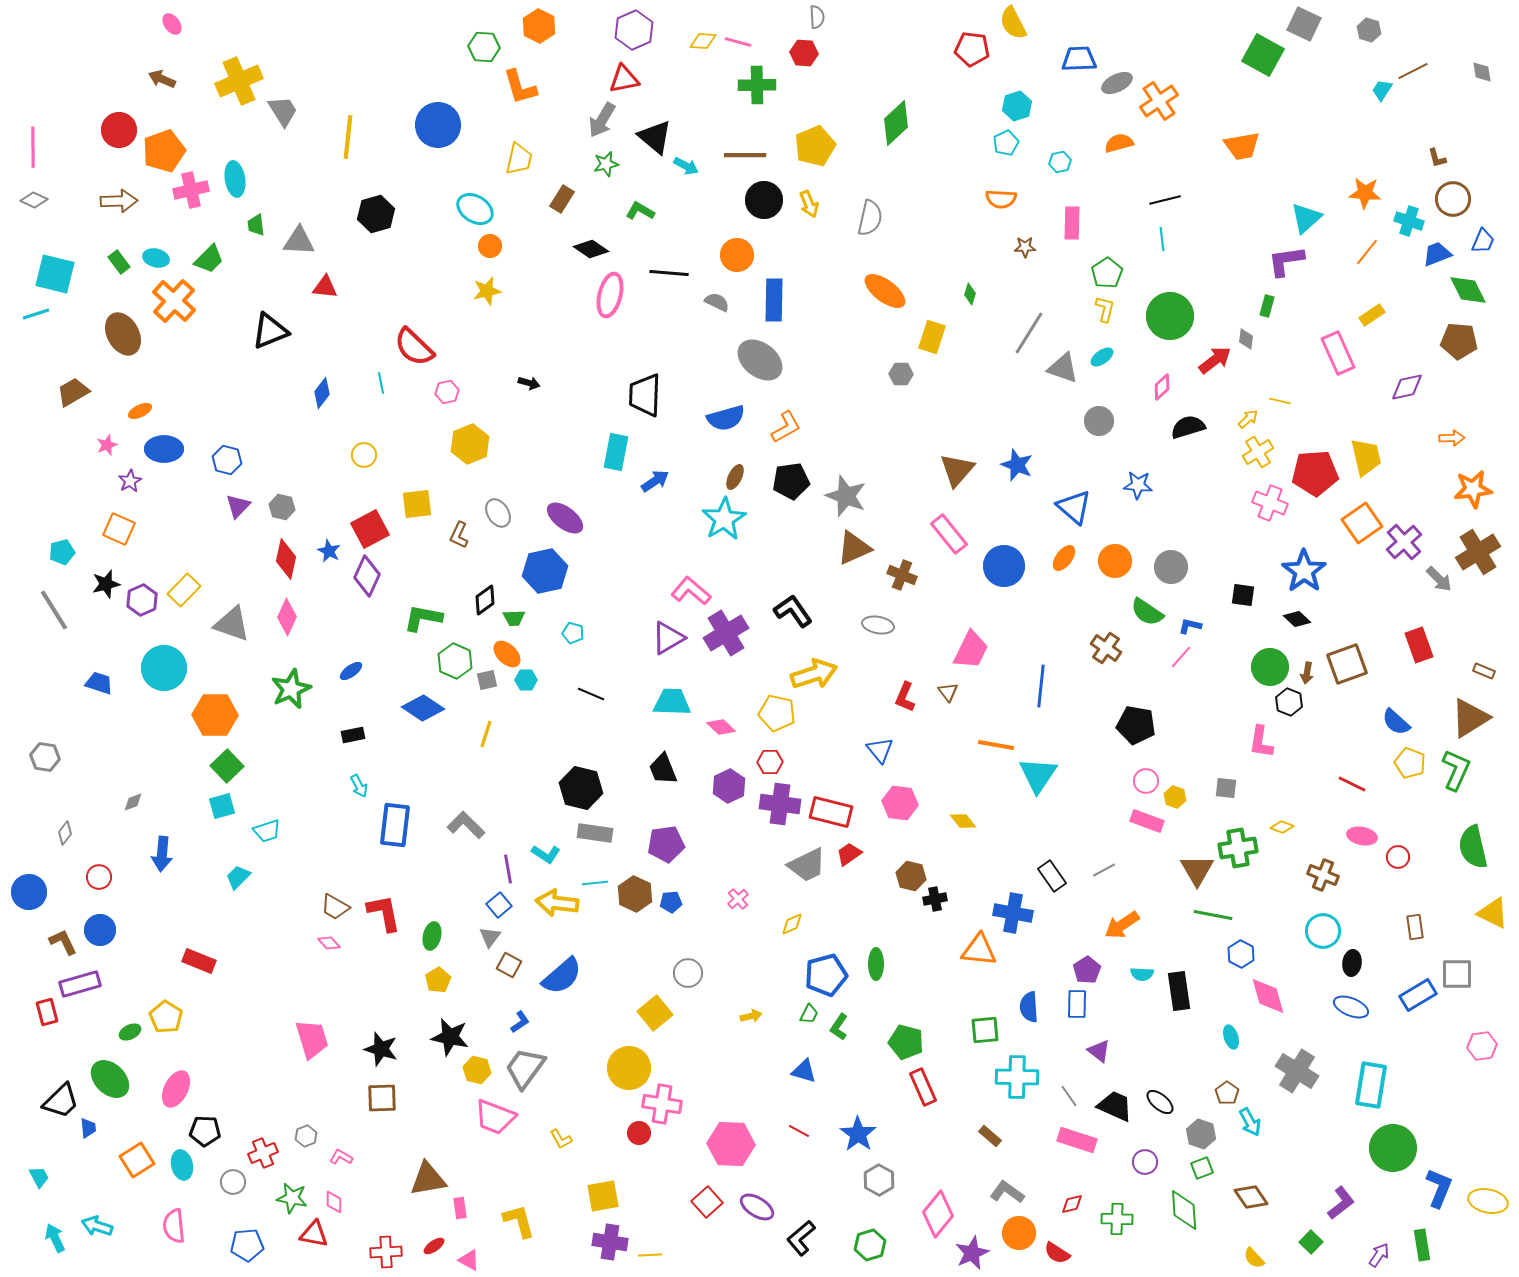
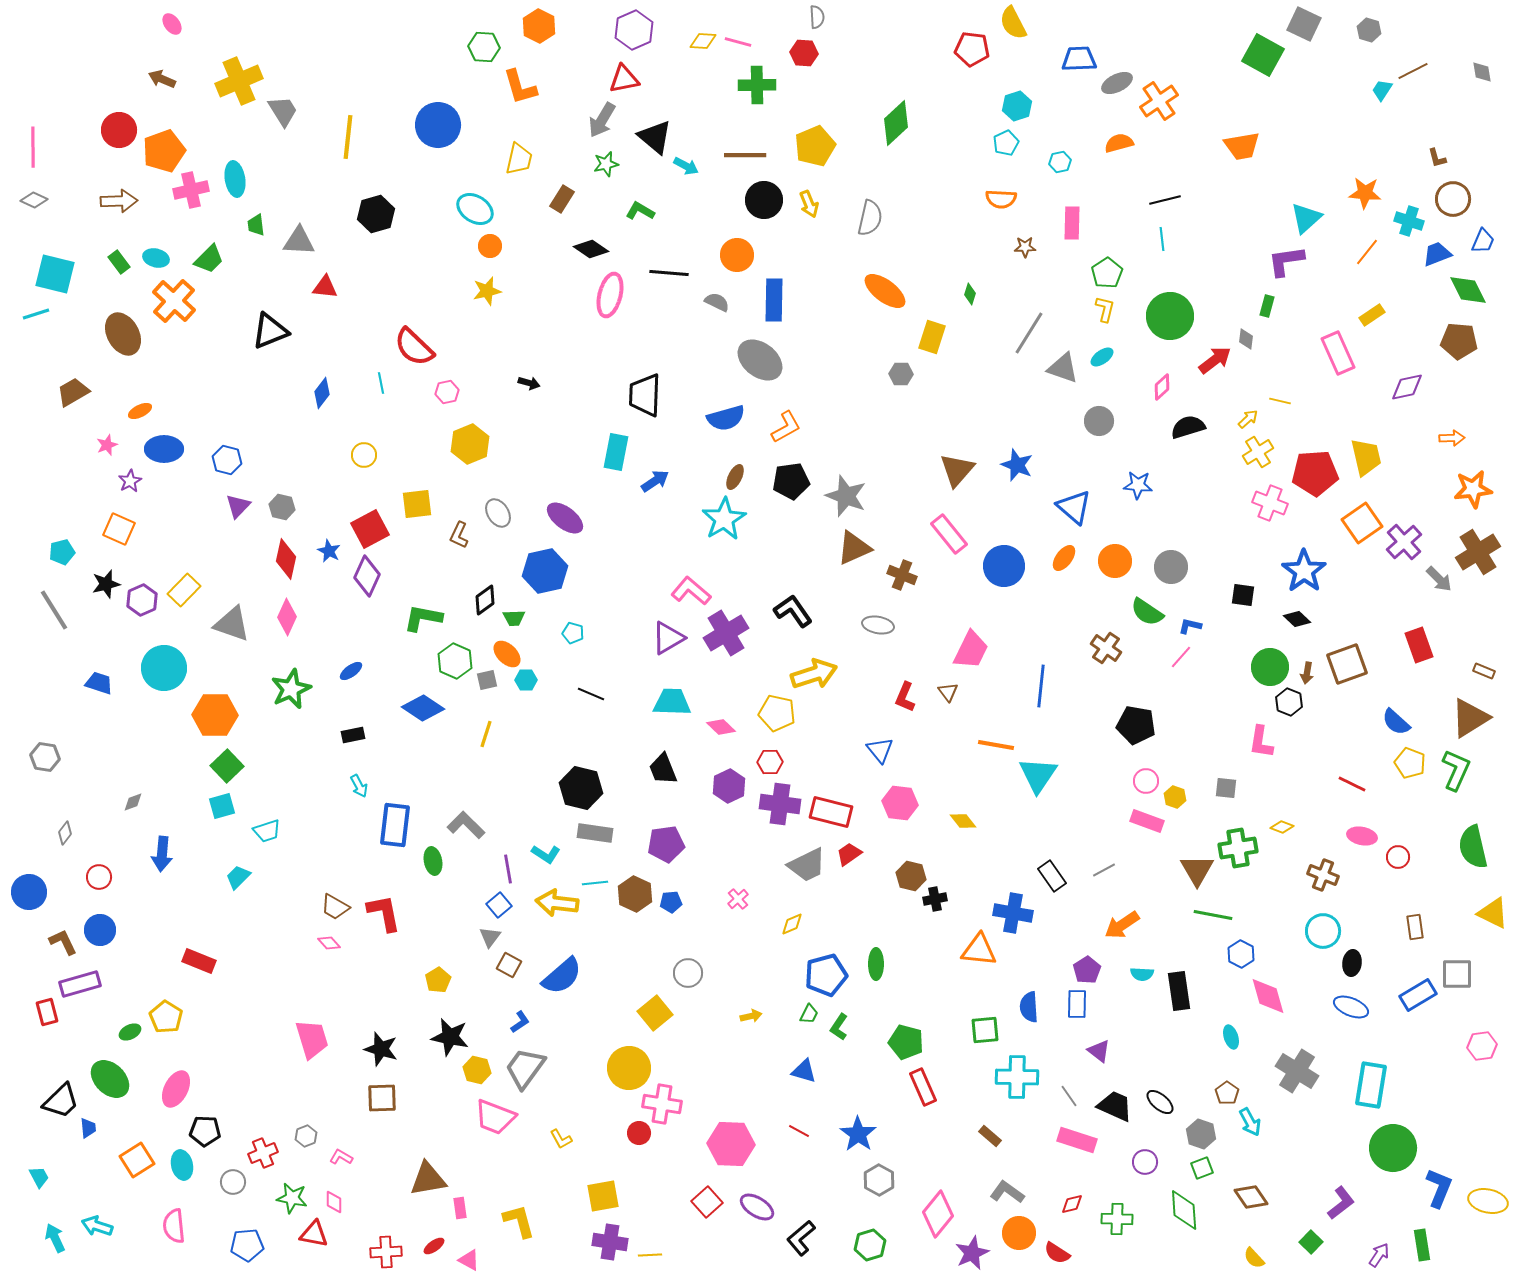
green ellipse at (432, 936): moved 1 px right, 75 px up; rotated 24 degrees counterclockwise
